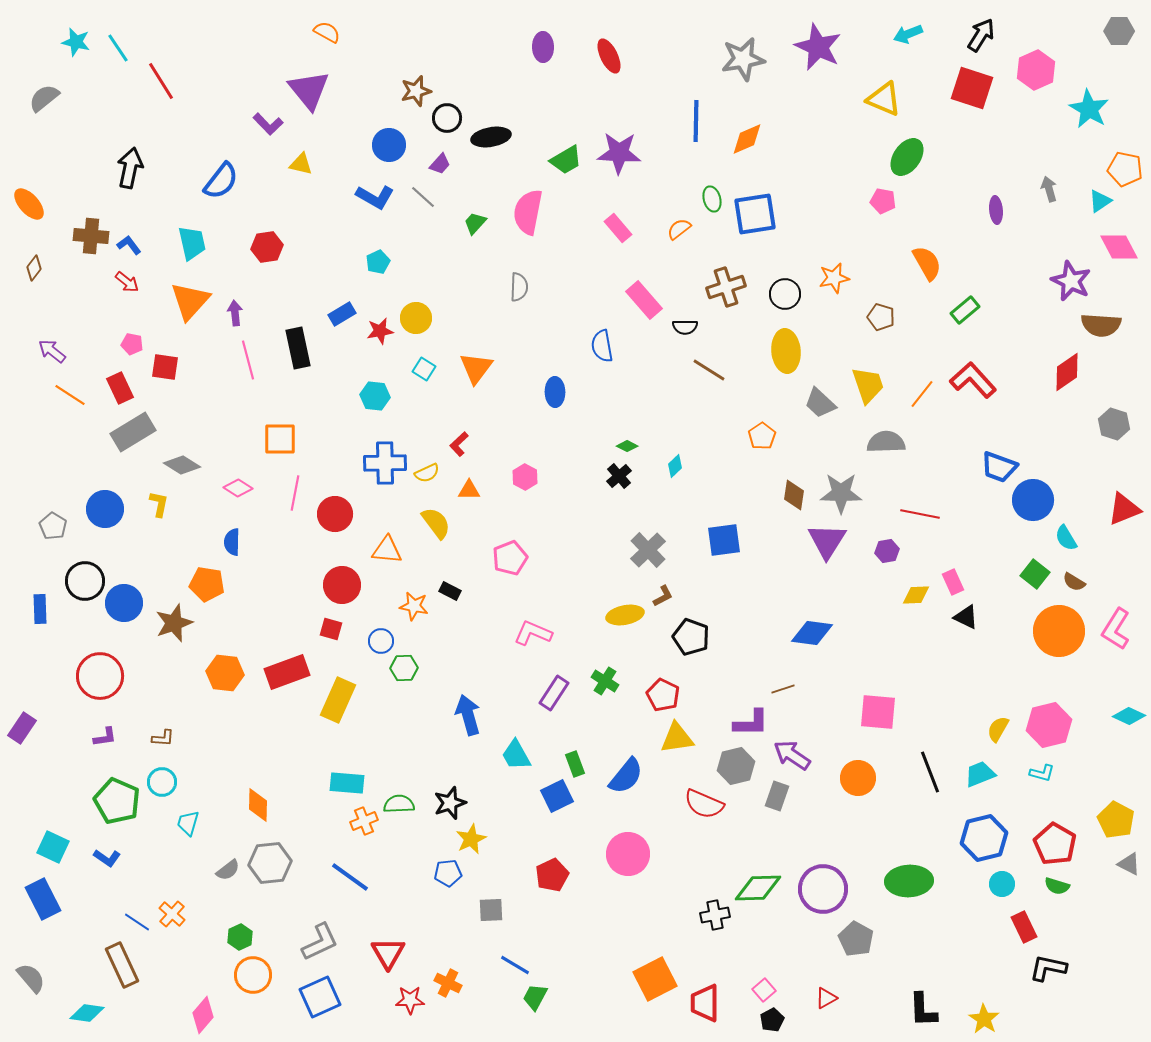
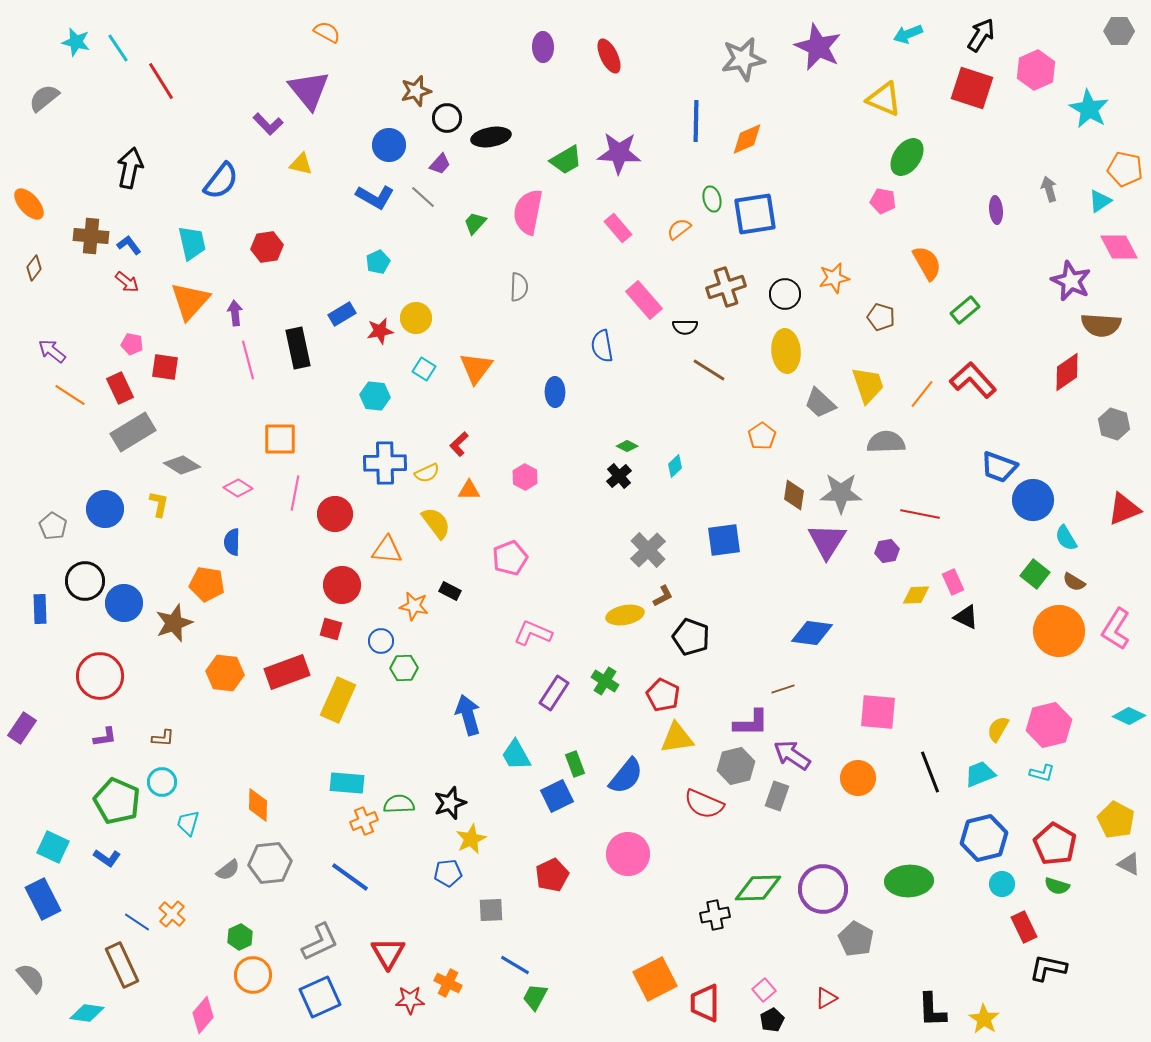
black L-shape at (923, 1010): moved 9 px right
